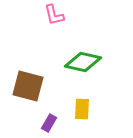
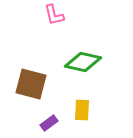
brown square: moved 3 px right, 2 px up
yellow rectangle: moved 1 px down
purple rectangle: rotated 24 degrees clockwise
